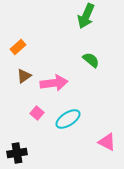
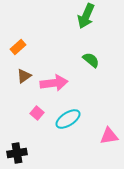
pink triangle: moved 2 px right, 6 px up; rotated 36 degrees counterclockwise
